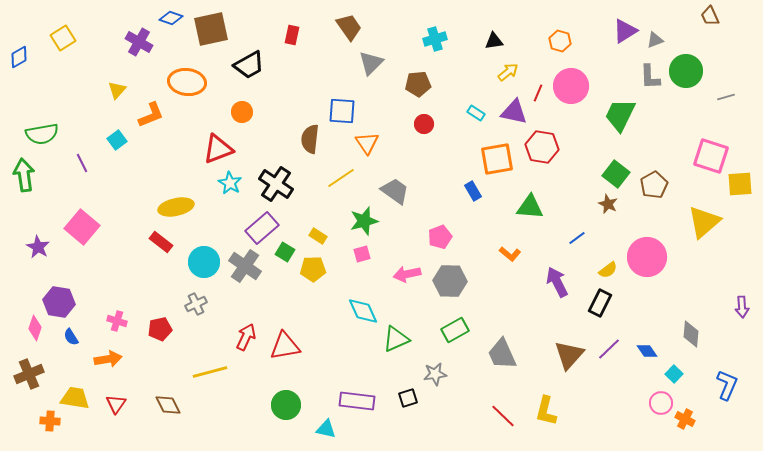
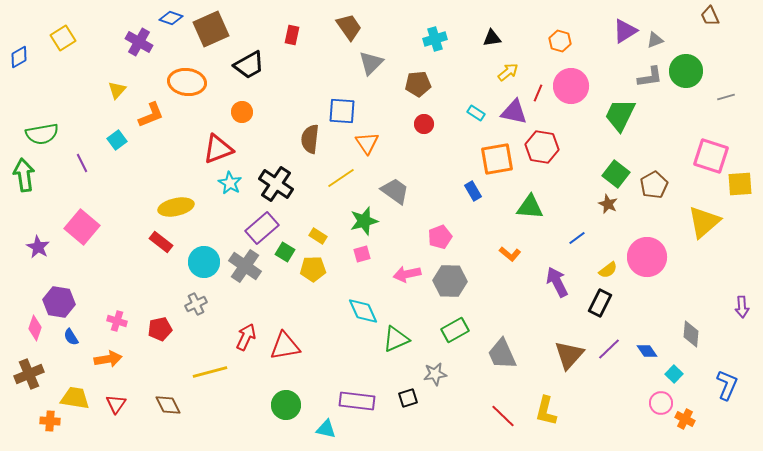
brown square at (211, 29): rotated 12 degrees counterclockwise
black triangle at (494, 41): moved 2 px left, 3 px up
gray L-shape at (650, 77): rotated 96 degrees counterclockwise
